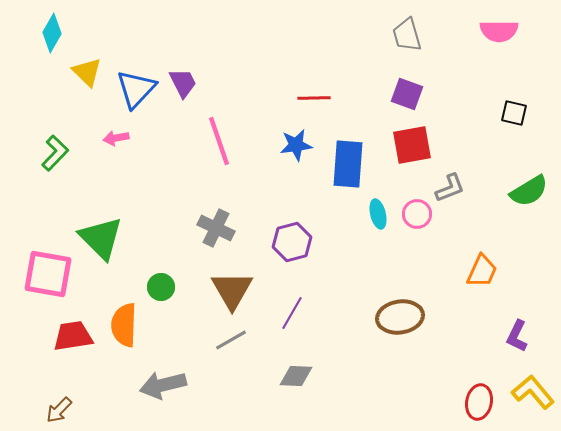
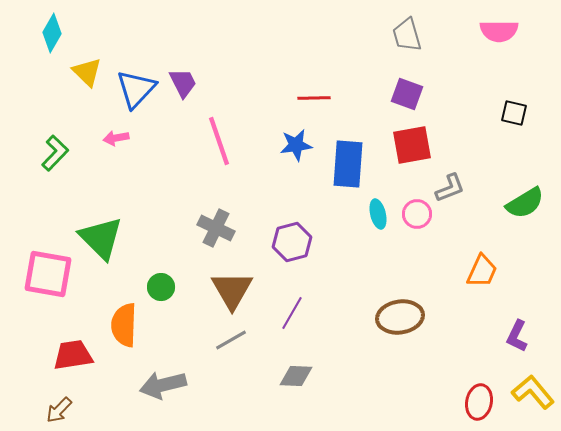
green semicircle: moved 4 px left, 12 px down
red trapezoid: moved 19 px down
